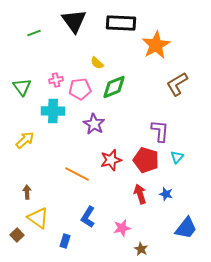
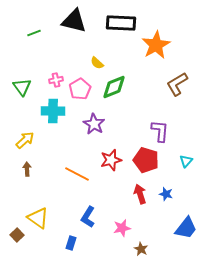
black triangle: rotated 40 degrees counterclockwise
pink pentagon: rotated 25 degrees counterclockwise
cyan triangle: moved 9 px right, 4 px down
brown arrow: moved 23 px up
blue rectangle: moved 6 px right, 2 px down
